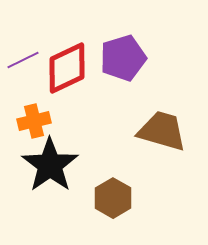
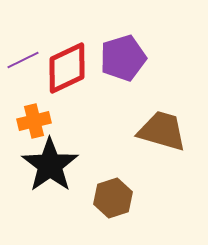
brown hexagon: rotated 12 degrees clockwise
